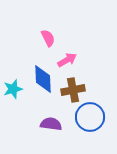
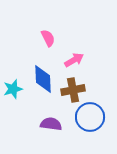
pink arrow: moved 7 px right
